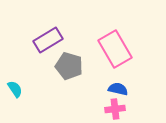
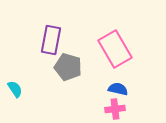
purple rectangle: moved 3 px right; rotated 48 degrees counterclockwise
gray pentagon: moved 1 px left, 1 px down
